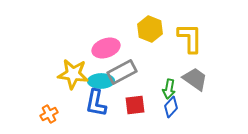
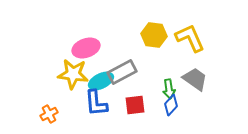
yellow hexagon: moved 4 px right, 6 px down; rotated 15 degrees counterclockwise
yellow L-shape: rotated 24 degrees counterclockwise
pink ellipse: moved 20 px left
cyan ellipse: rotated 25 degrees counterclockwise
green arrow: rotated 18 degrees counterclockwise
blue L-shape: rotated 16 degrees counterclockwise
blue diamond: moved 2 px up
